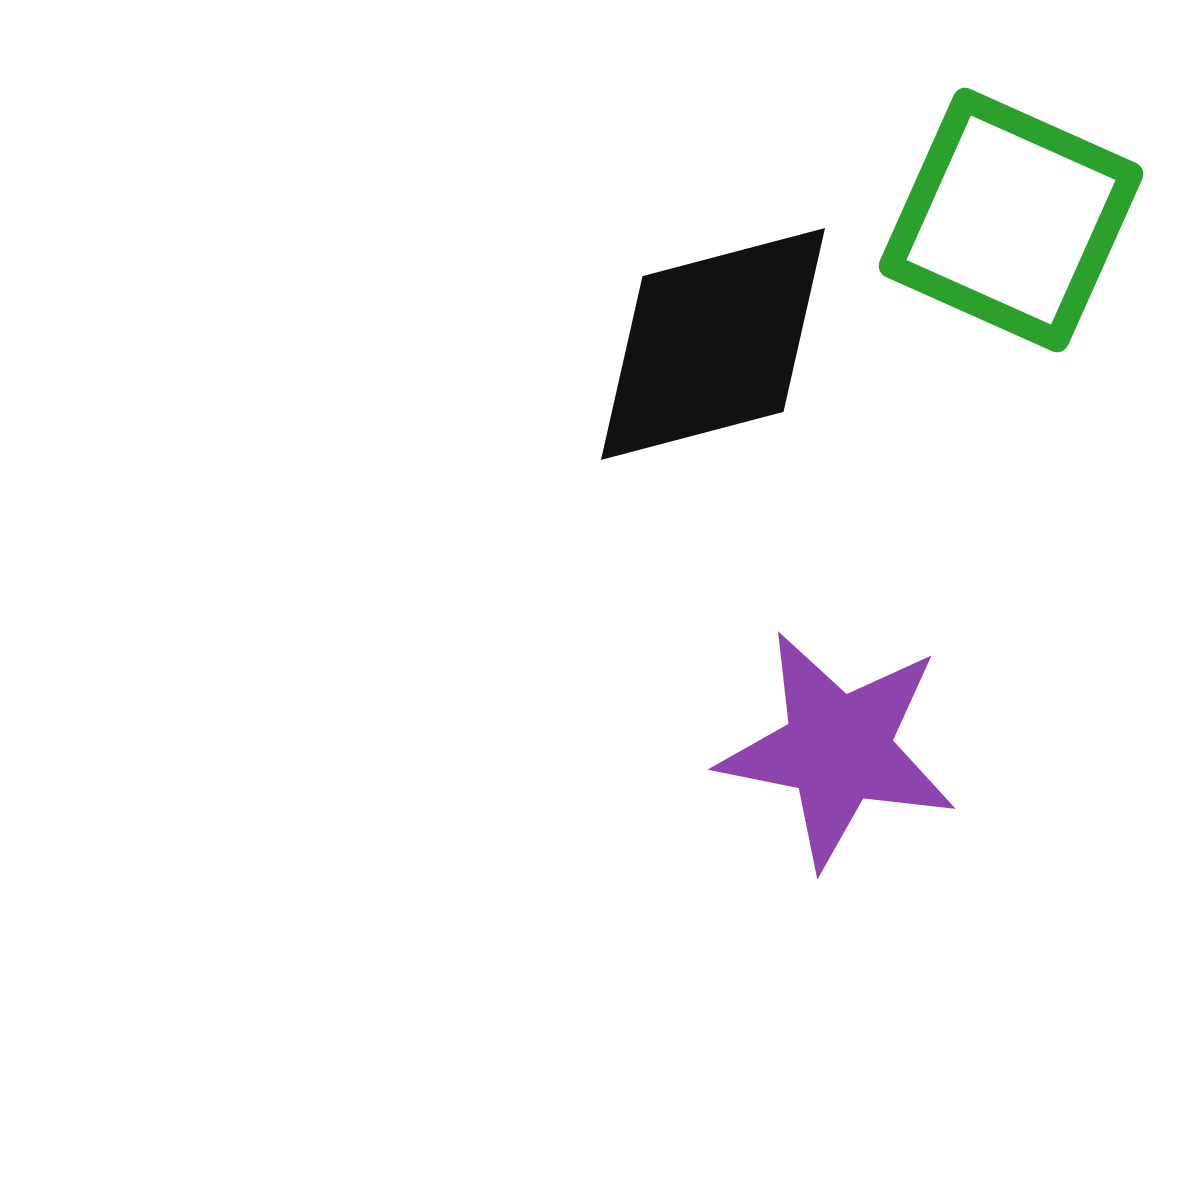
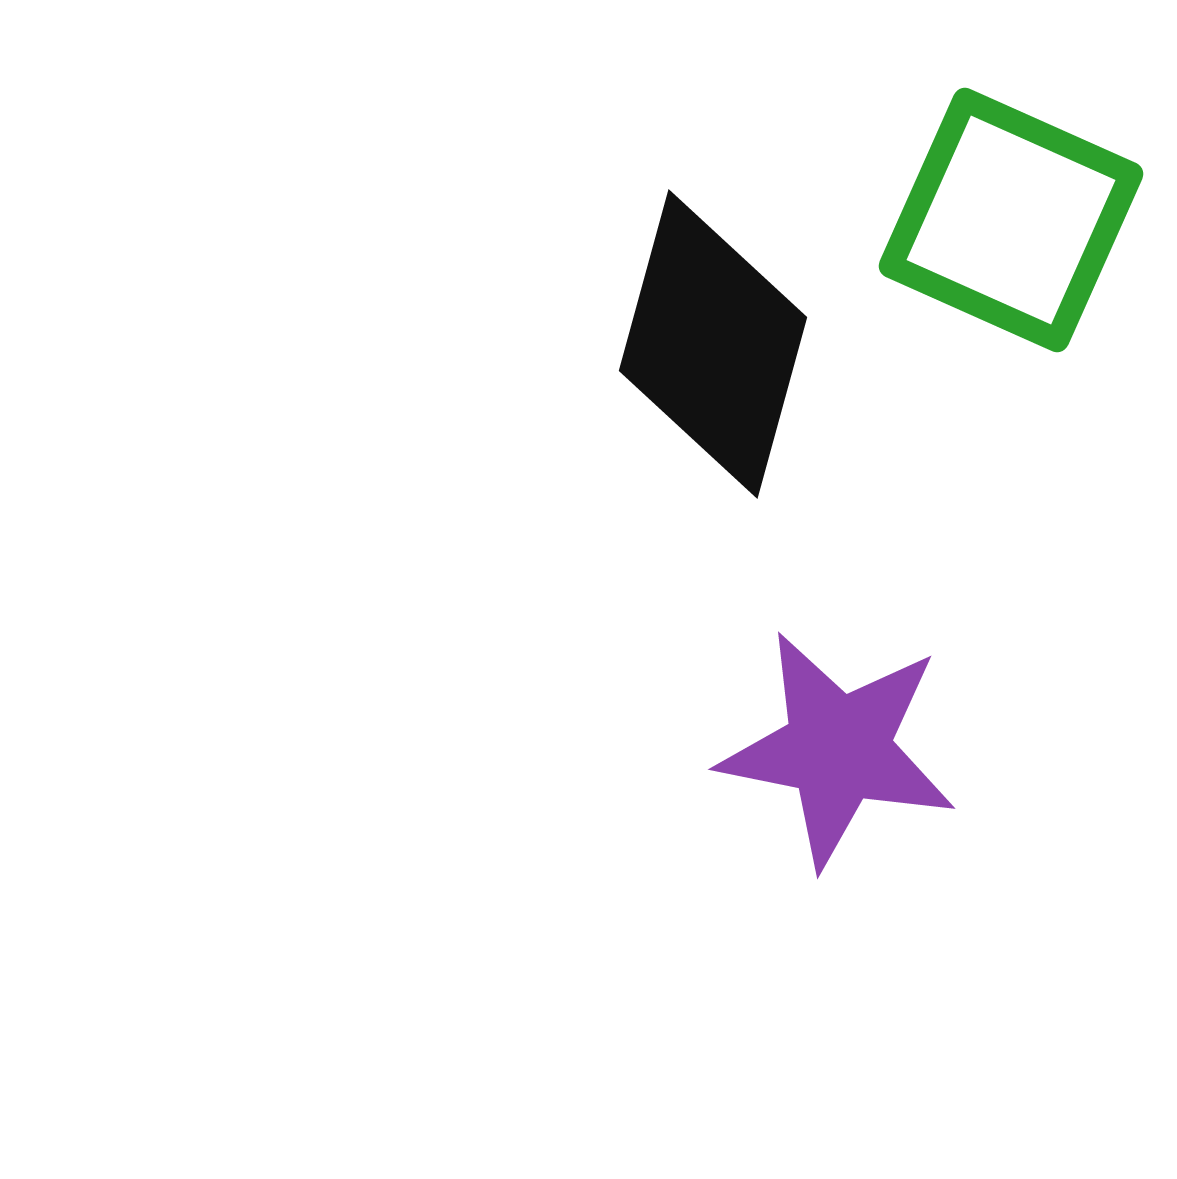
black diamond: rotated 60 degrees counterclockwise
